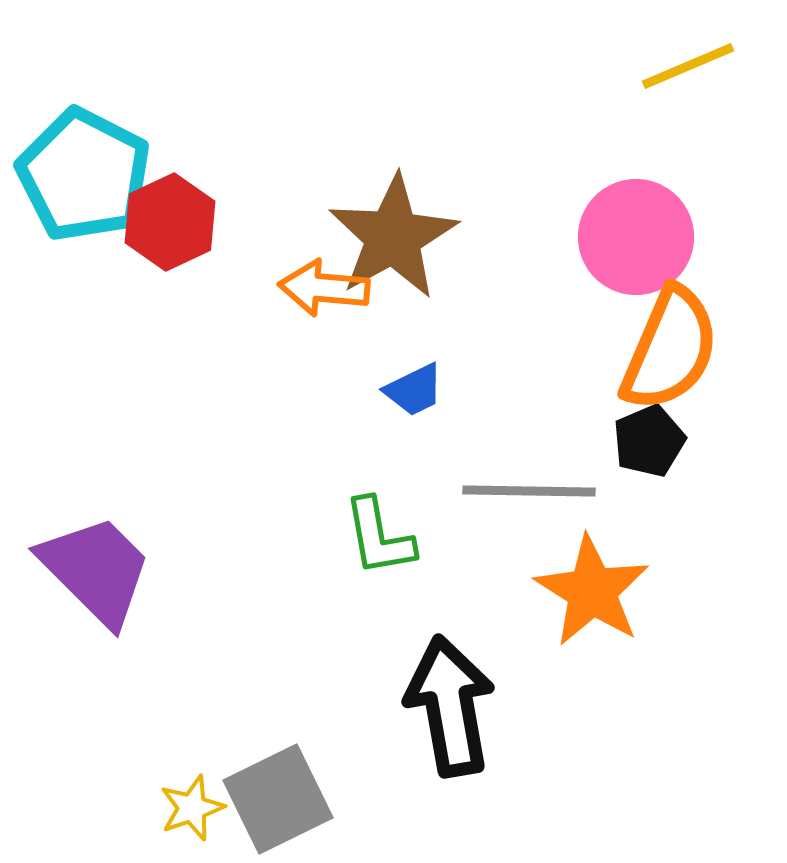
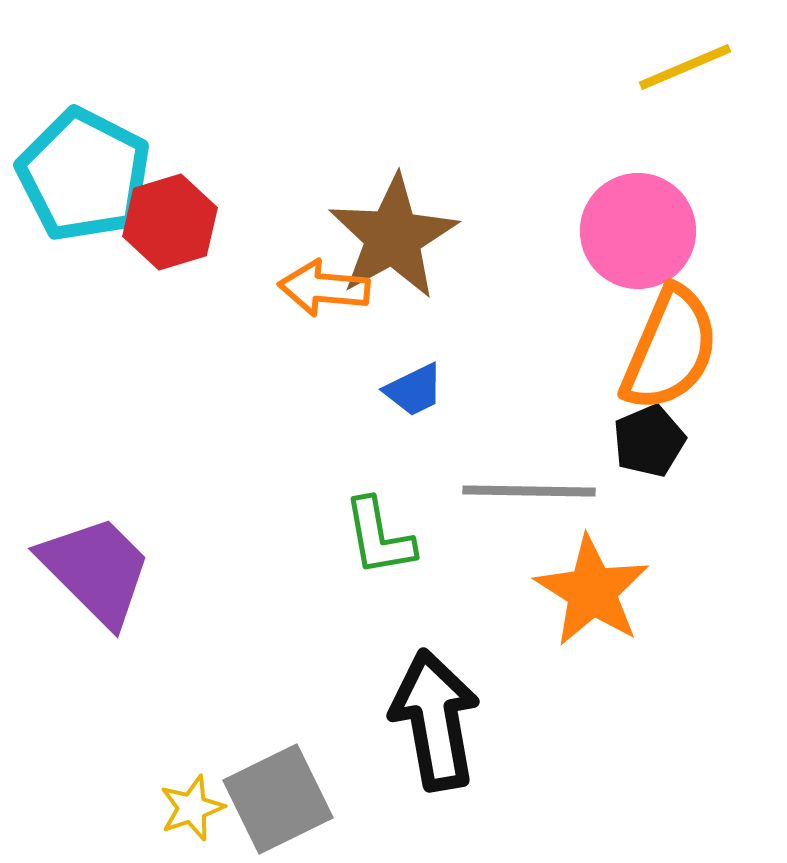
yellow line: moved 3 px left, 1 px down
red hexagon: rotated 8 degrees clockwise
pink circle: moved 2 px right, 6 px up
black arrow: moved 15 px left, 14 px down
